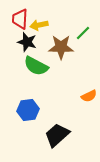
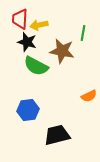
green line: rotated 35 degrees counterclockwise
brown star: moved 1 px right, 4 px down; rotated 10 degrees clockwise
black trapezoid: rotated 28 degrees clockwise
